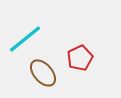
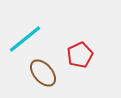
red pentagon: moved 3 px up
